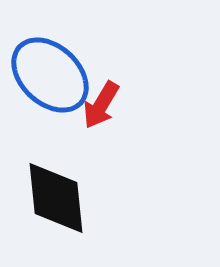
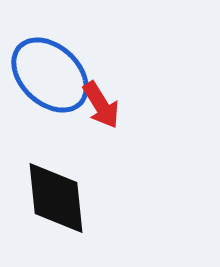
red arrow: rotated 63 degrees counterclockwise
